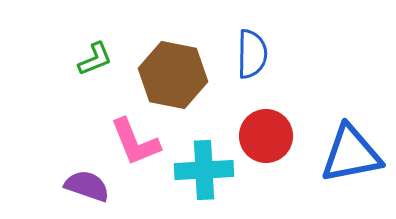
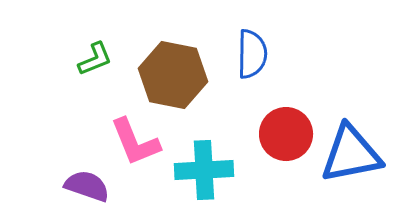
red circle: moved 20 px right, 2 px up
